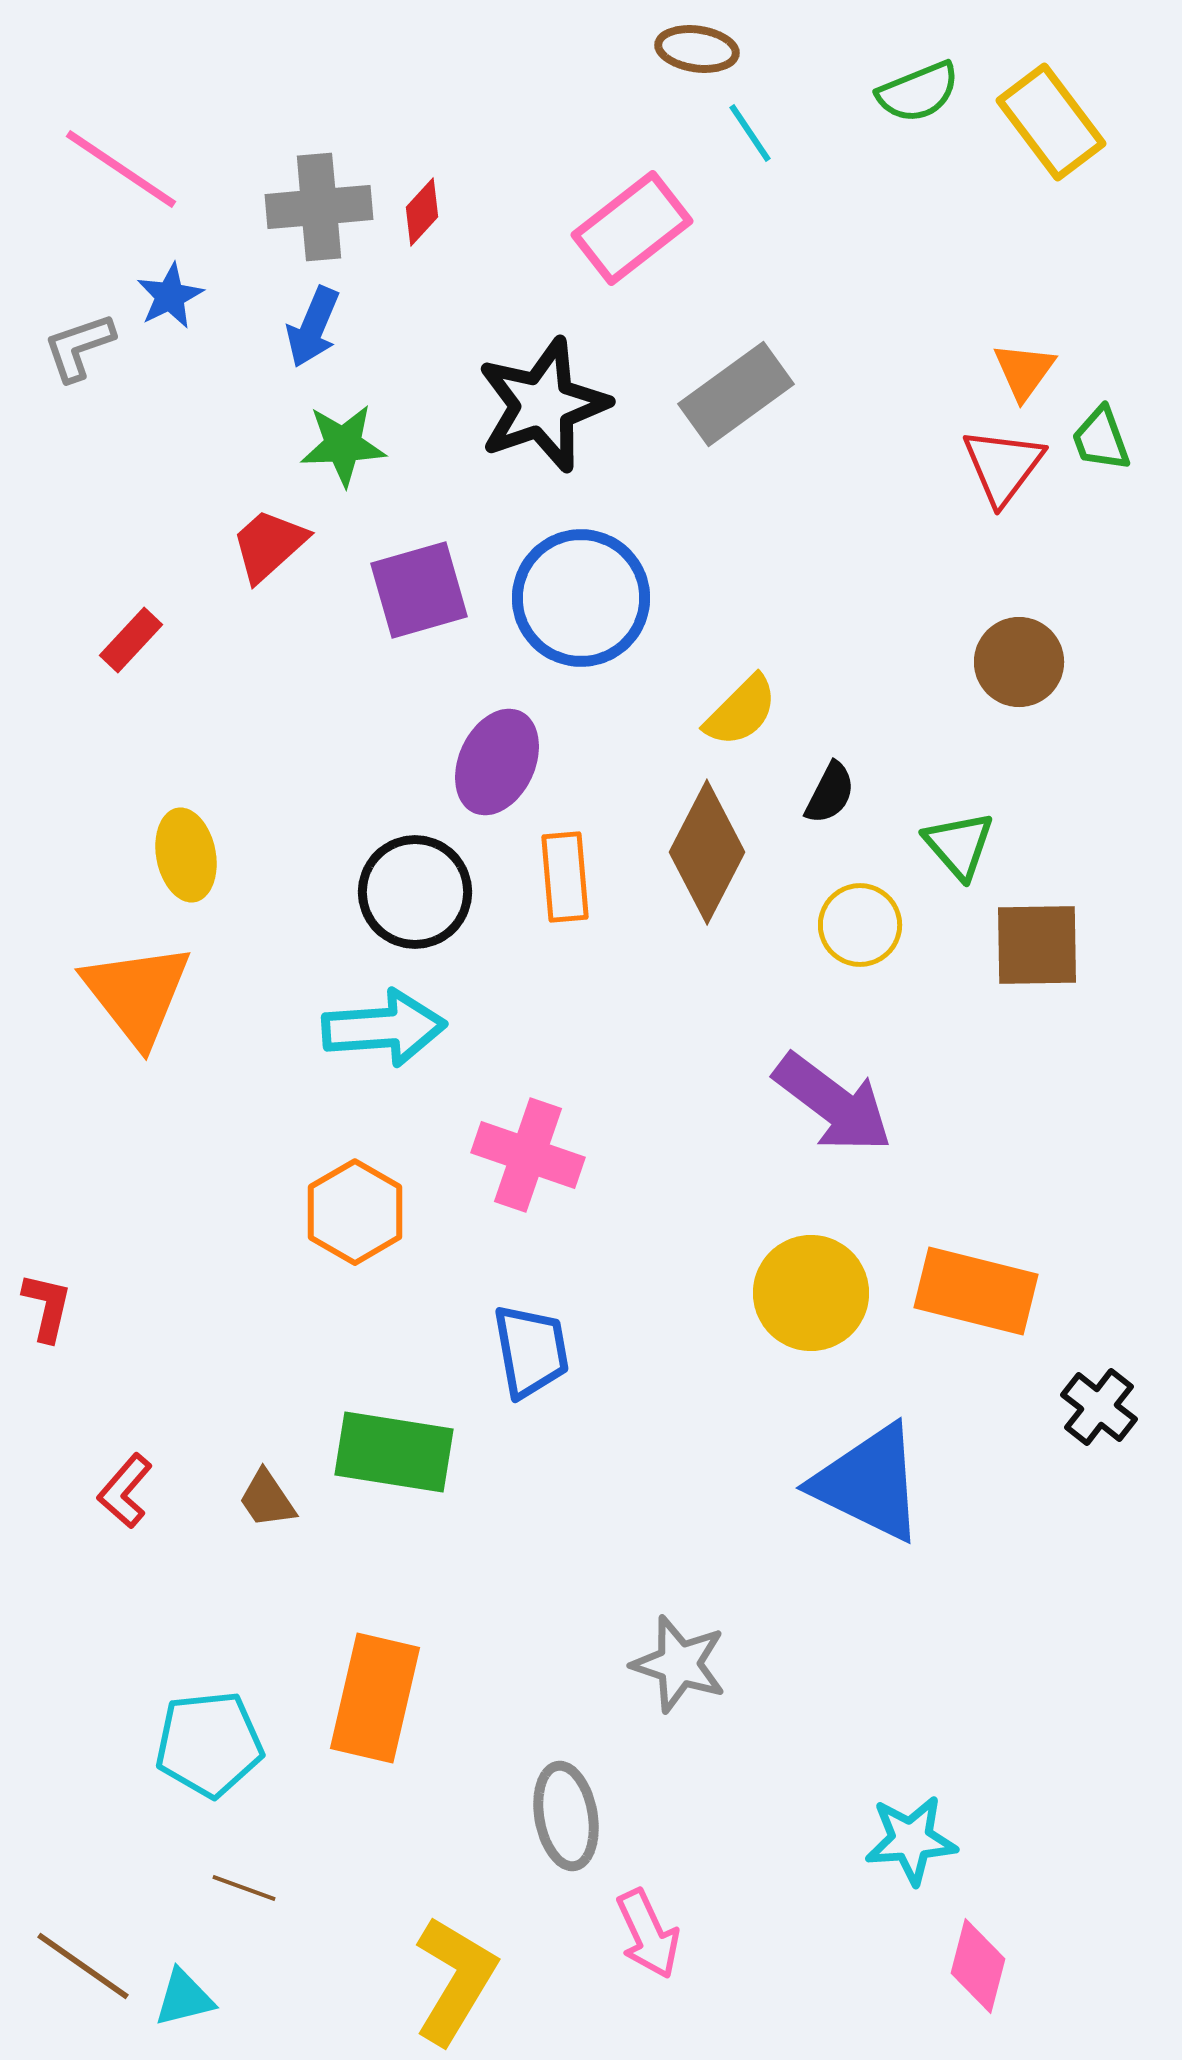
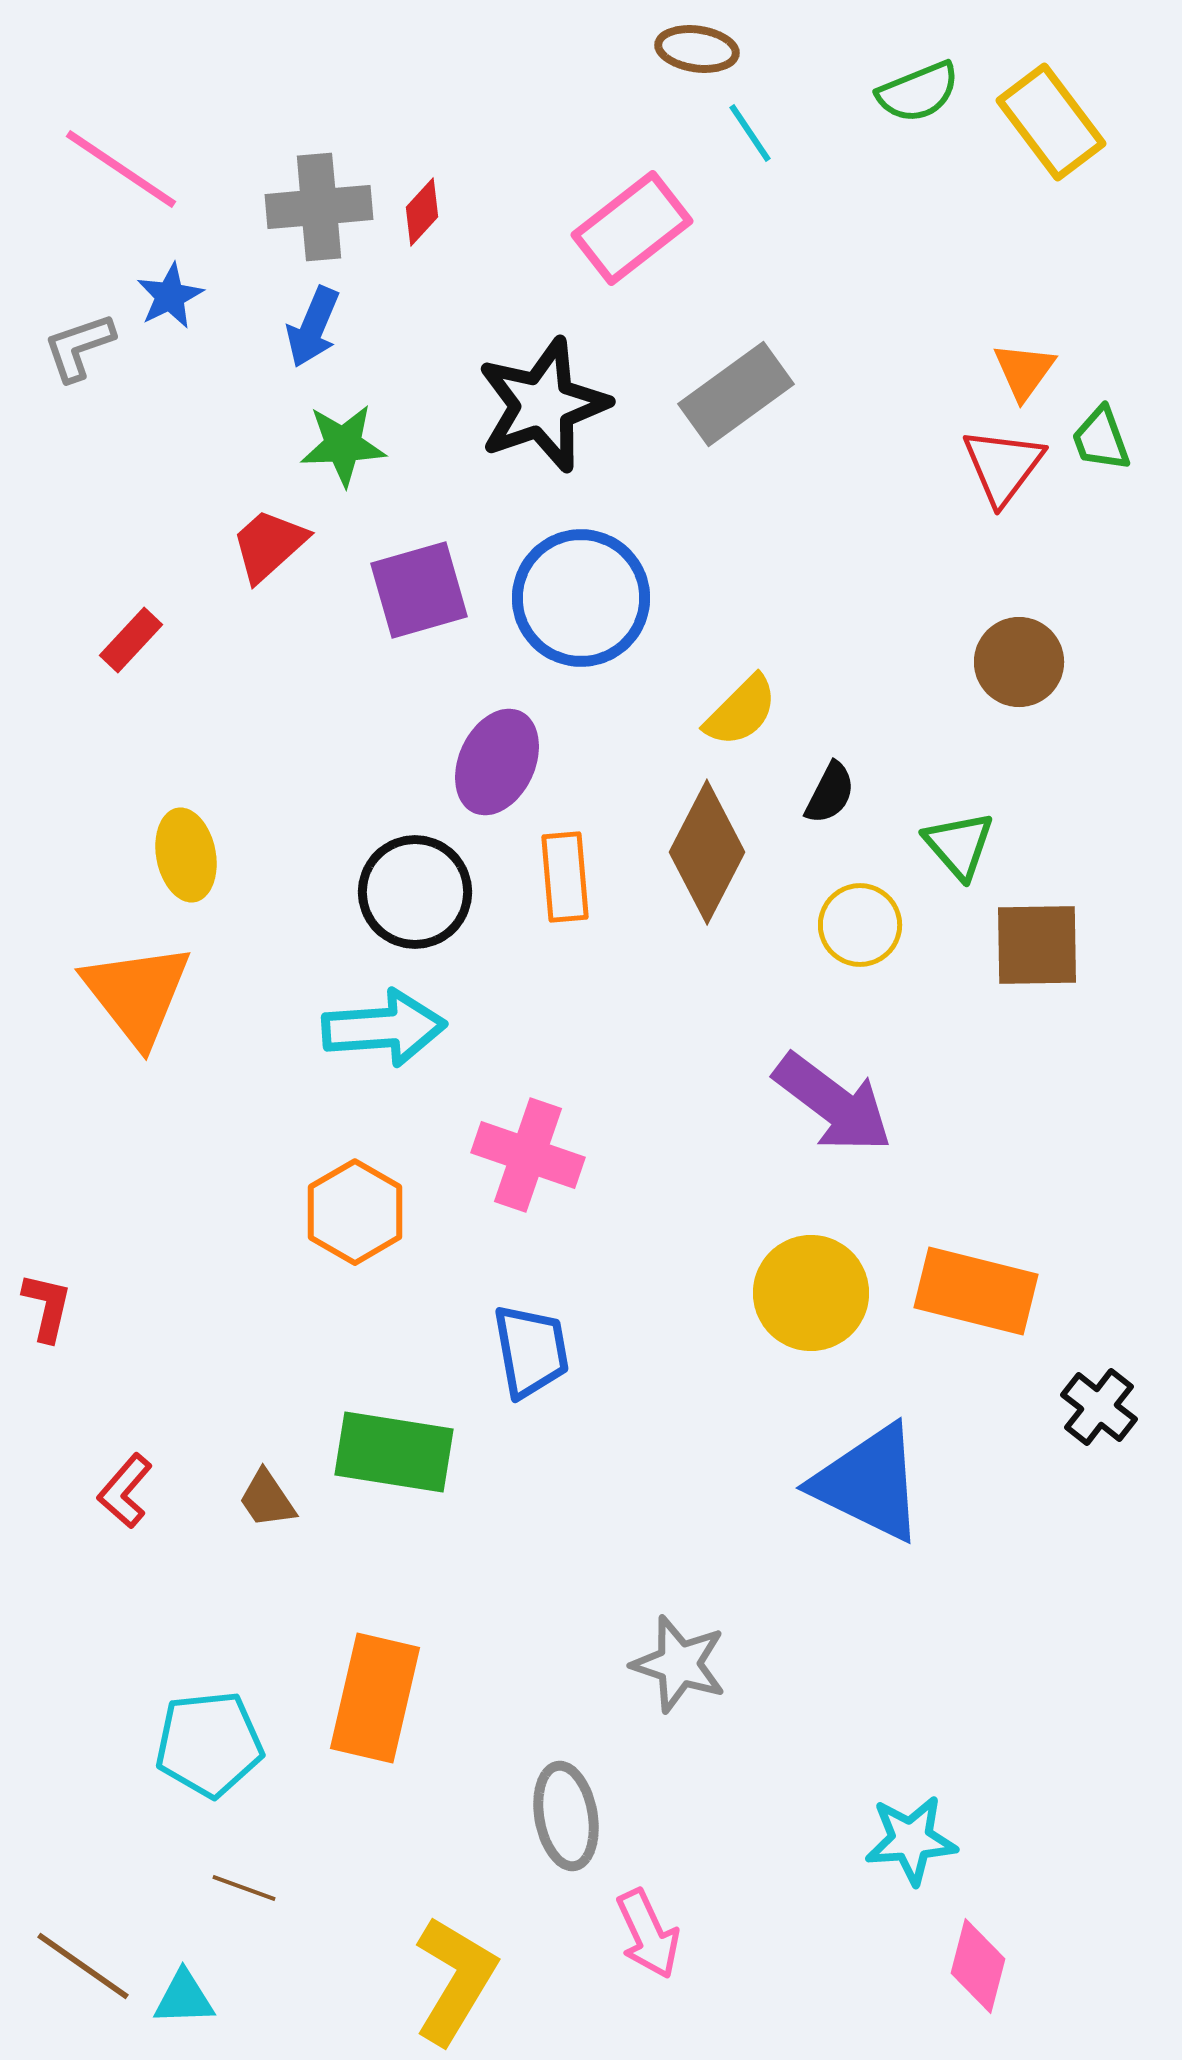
cyan triangle at (184, 1998): rotated 12 degrees clockwise
